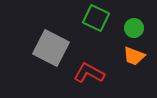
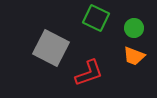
red L-shape: rotated 132 degrees clockwise
